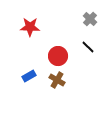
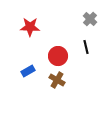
black line: moved 2 px left; rotated 32 degrees clockwise
blue rectangle: moved 1 px left, 5 px up
